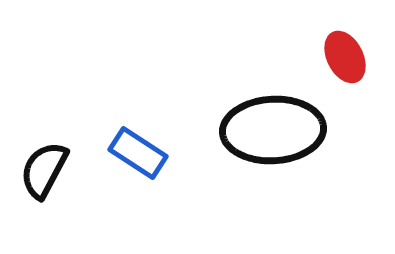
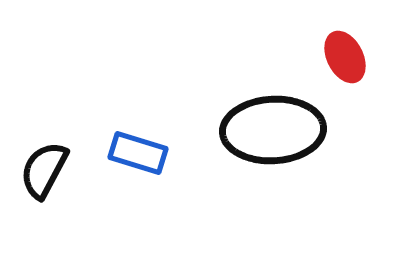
blue rectangle: rotated 16 degrees counterclockwise
